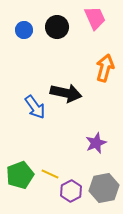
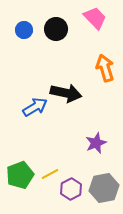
pink trapezoid: rotated 20 degrees counterclockwise
black circle: moved 1 px left, 2 px down
orange arrow: rotated 32 degrees counterclockwise
blue arrow: rotated 85 degrees counterclockwise
yellow line: rotated 54 degrees counterclockwise
purple hexagon: moved 2 px up
